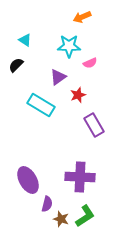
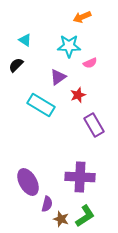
purple ellipse: moved 2 px down
